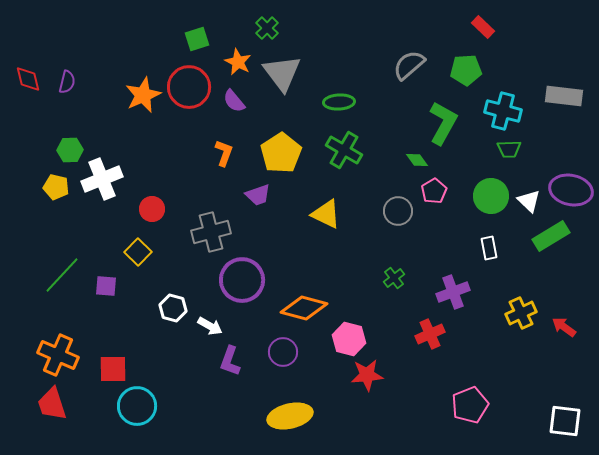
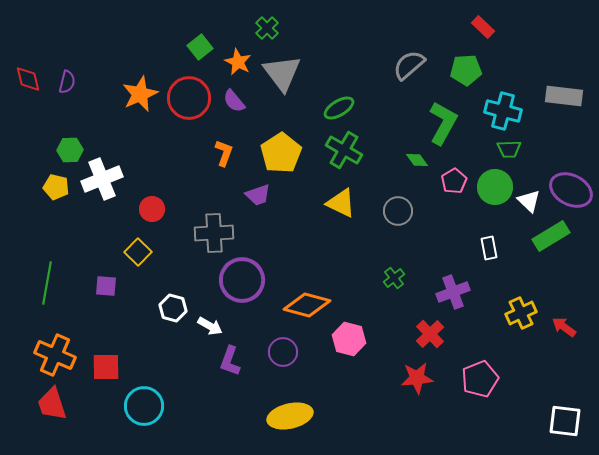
green square at (197, 39): moved 3 px right, 8 px down; rotated 20 degrees counterclockwise
red circle at (189, 87): moved 11 px down
orange star at (143, 95): moved 3 px left, 1 px up
green ellipse at (339, 102): moved 6 px down; rotated 28 degrees counterclockwise
purple ellipse at (571, 190): rotated 15 degrees clockwise
pink pentagon at (434, 191): moved 20 px right, 10 px up
green circle at (491, 196): moved 4 px right, 9 px up
yellow triangle at (326, 214): moved 15 px right, 11 px up
gray cross at (211, 232): moved 3 px right, 1 px down; rotated 12 degrees clockwise
green line at (62, 275): moved 15 px left, 8 px down; rotated 33 degrees counterclockwise
orange diamond at (304, 308): moved 3 px right, 3 px up
red cross at (430, 334): rotated 20 degrees counterclockwise
orange cross at (58, 355): moved 3 px left
red square at (113, 369): moved 7 px left, 2 px up
red star at (367, 375): moved 50 px right, 3 px down
pink pentagon at (470, 405): moved 10 px right, 26 px up
cyan circle at (137, 406): moved 7 px right
